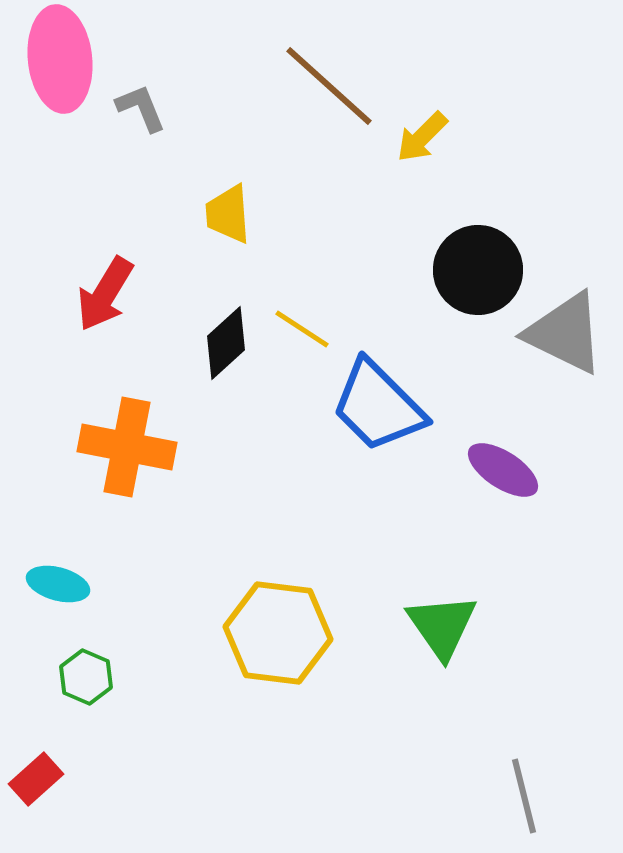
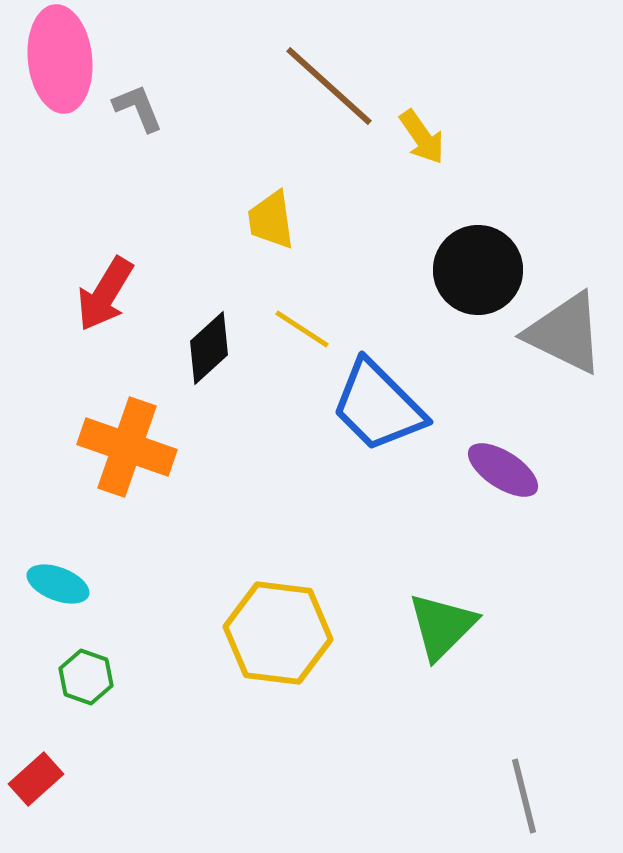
gray L-shape: moved 3 px left
yellow arrow: rotated 80 degrees counterclockwise
yellow trapezoid: moved 43 px right, 6 px down; rotated 4 degrees counterclockwise
black diamond: moved 17 px left, 5 px down
orange cross: rotated 8 degrees clockwise
cyan ellipse: rotated 6 degrees clockwise
green triangle: rotated 20 degrees clockwise
green hexagon: rotated 4 degrees counterclockwise
